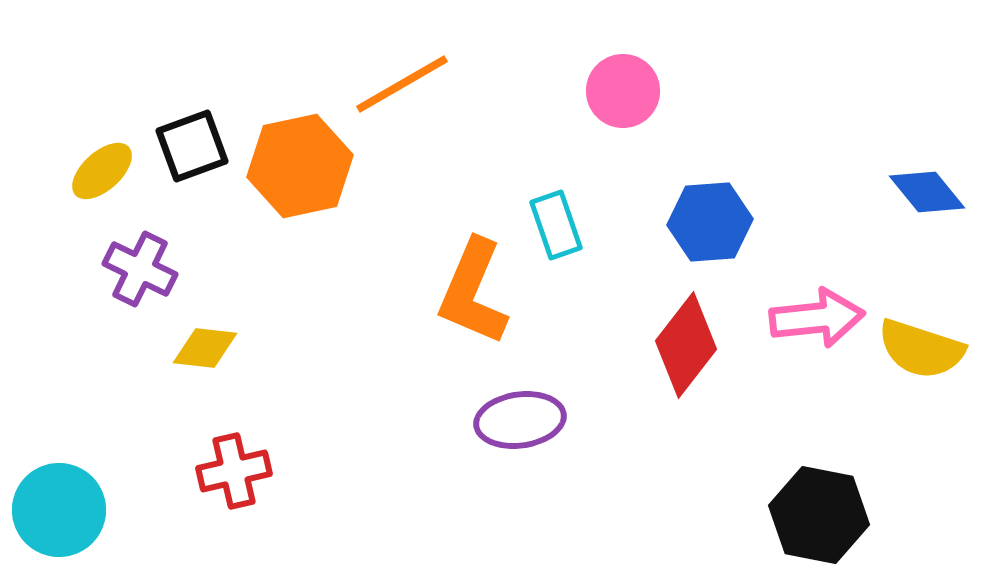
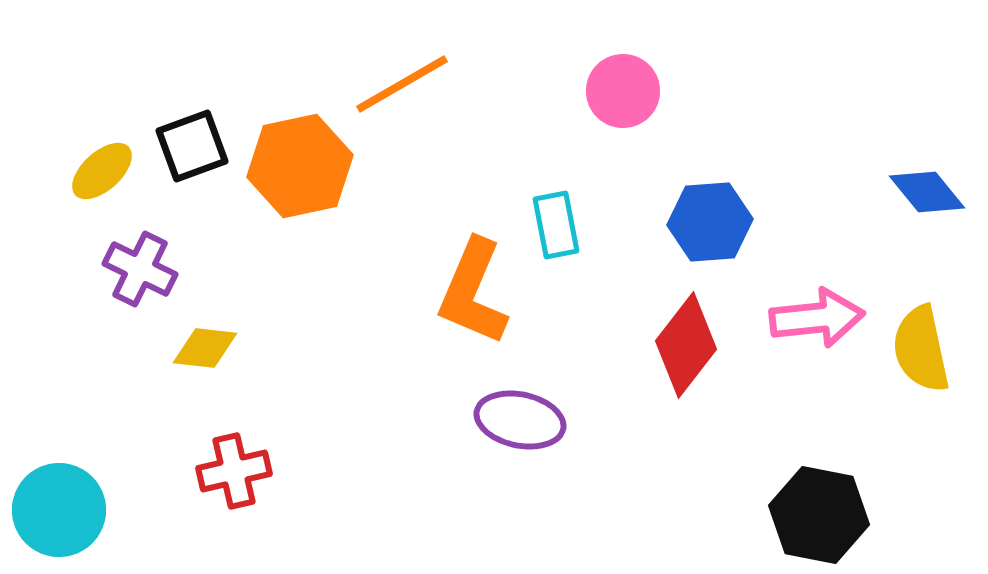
cyan rectangle: rotated 8 degrees clockwise
yellow semicircle: rotated 60 degrees clockwise
purple ellipse: rotated 20 degrees clockwise
